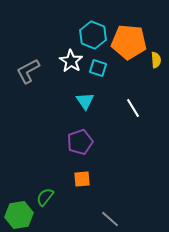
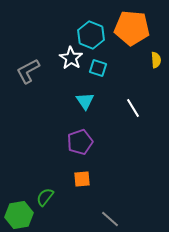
cyan hexagon: moved 2 px left
orange pentagon: moved 3 px right, 14 px up
white star: moved 3 px up
